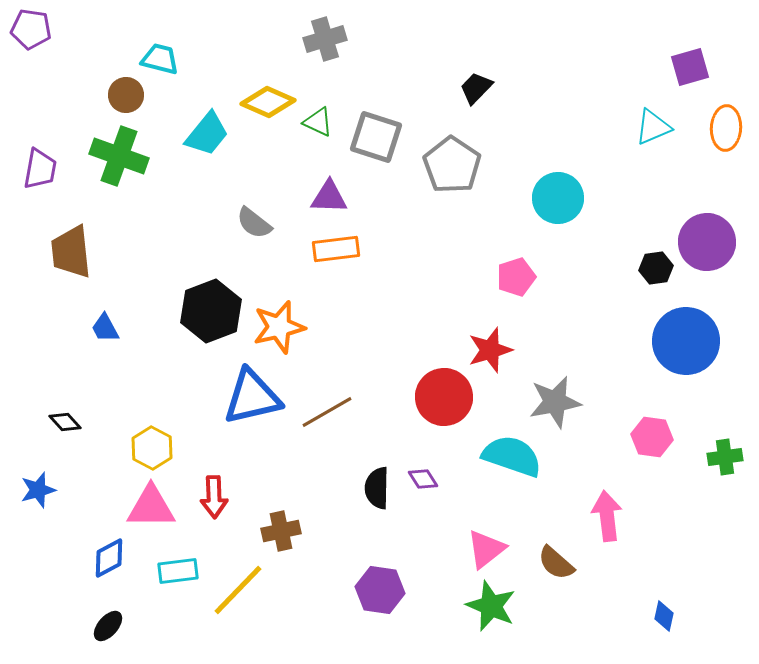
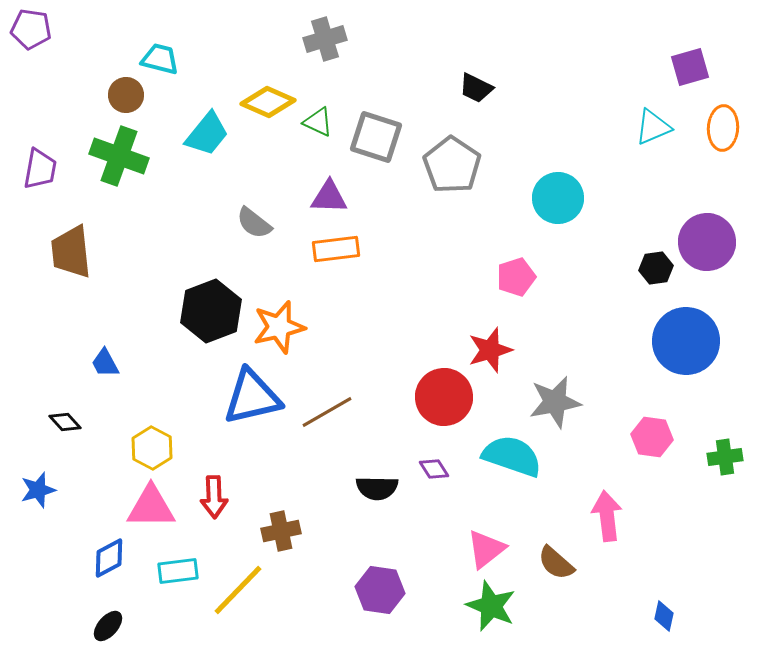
black trapezoid at (476, 88): rotated 108 degrees counterclockwise
orange ellipse at (726, 128): moved 3 px left
blue trapezoid at (105, 328): moved 35 px down
purple diamond at (423, 479): moved 11 px right, 10 px up
black semicircle at (377, 488): rotated 90 degrees counterclockwise
